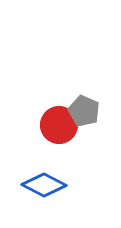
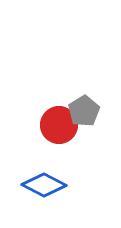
gray pentagon: rotated 16 degrees clockwise
